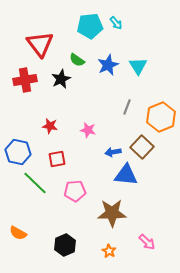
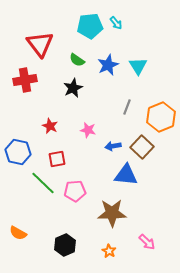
black star: moved 12 px right, 9 px down
red star: rotated 14 degrees clockwise
blue arrow: moved 6 px up
green line: moved 8 px right
